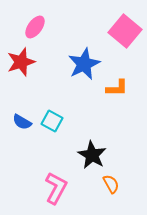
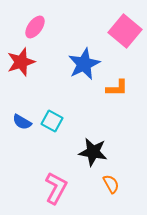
black star: moved 1 px right, 3 px up; rotated 20 degrees counterclockwise
